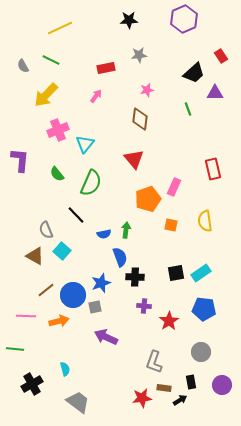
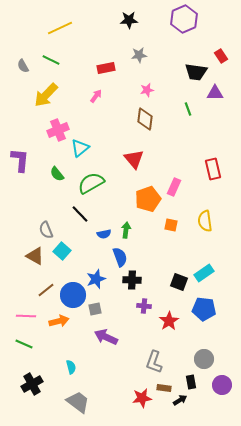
black trapezoid at (194, 73): moved 2 px right, 1 px up; rotated 50 degrees clockwise
brown diamond at (140, 119): moved 5 px right
cyan triangle at (85, 144): moved 5 px left, 4 px down; rotated 12 degrees clockwise
green semicircle at (91, 183): rotated 144 degrees counterclockwise
black line at (76, 215): moved 4 px right, 1 px up
black square at (176, 273): moved 3 px right, 9 px down; rotated 30 degrees clockwise
cyan rectangle at (201, 273): moved 3 px right
black cross at (135, 277): moved 3 px left, 3 px down
blue star at (101, 283): moved 5 px left, 4 px up
gray square at (95, 307): moved 2 px down
green line at (15, 349): moved 9 px right, 5 px up; rotated 18 degrees clockwise
gray circle at (201, 352): moved 3 px right, 7 px down
cyan semicircle at (65, 369): moved 6 px right, 2 px up
